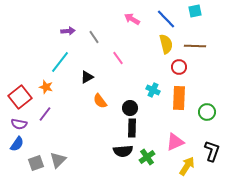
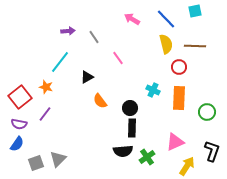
gray triangle: moved 1 px up
